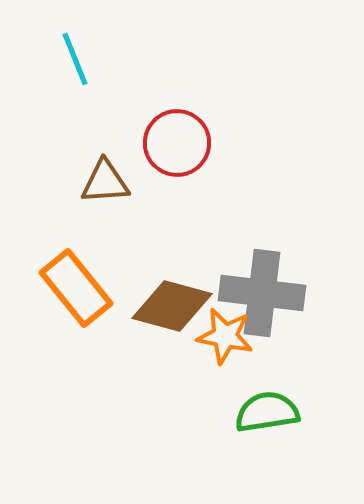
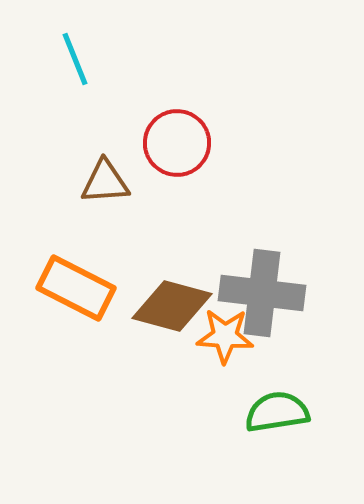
orange rectangle: rotated 24 degrees counterclockwise
orange star: rotated 8 degrees counterclockwise
green semicircle: moved 10 px right
